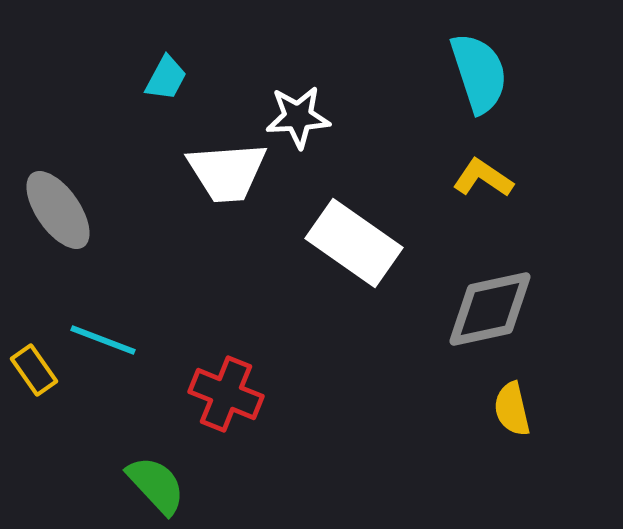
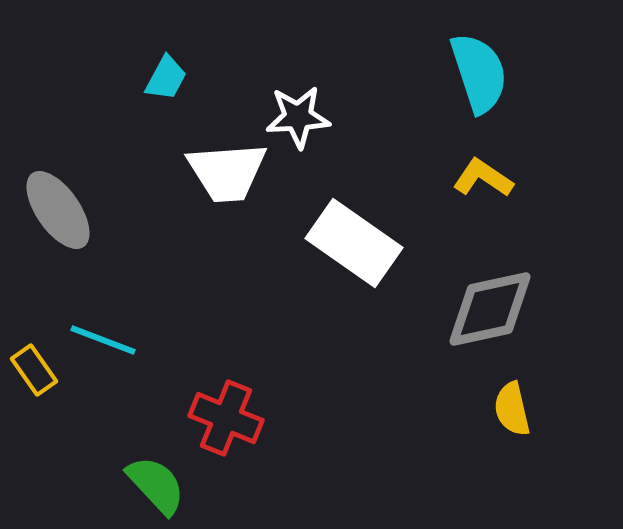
red cross: moved 24 px down
